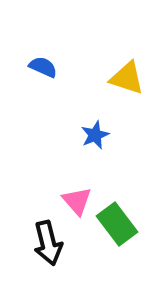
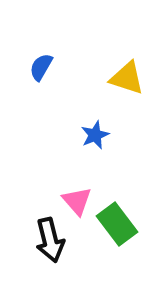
blue semicircle: moved 2 px left; rotated 84 degrees counterclockwise
black arrow: moved 2 px right, 3 px up
